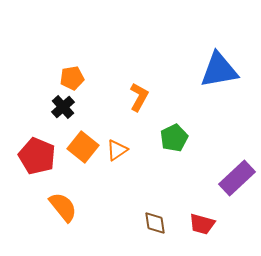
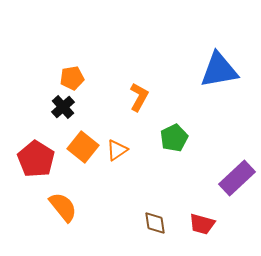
red pentagon: moved 1 px left, 3 px down; rotated 9 degrees clockwise
